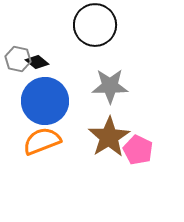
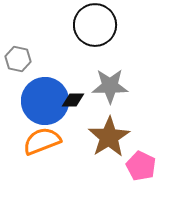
black diamond: moved 36 px right, 38 px down; rotated 40 degrees counterclockwise
pink pentagon: moved 3 px right, 16 px down
